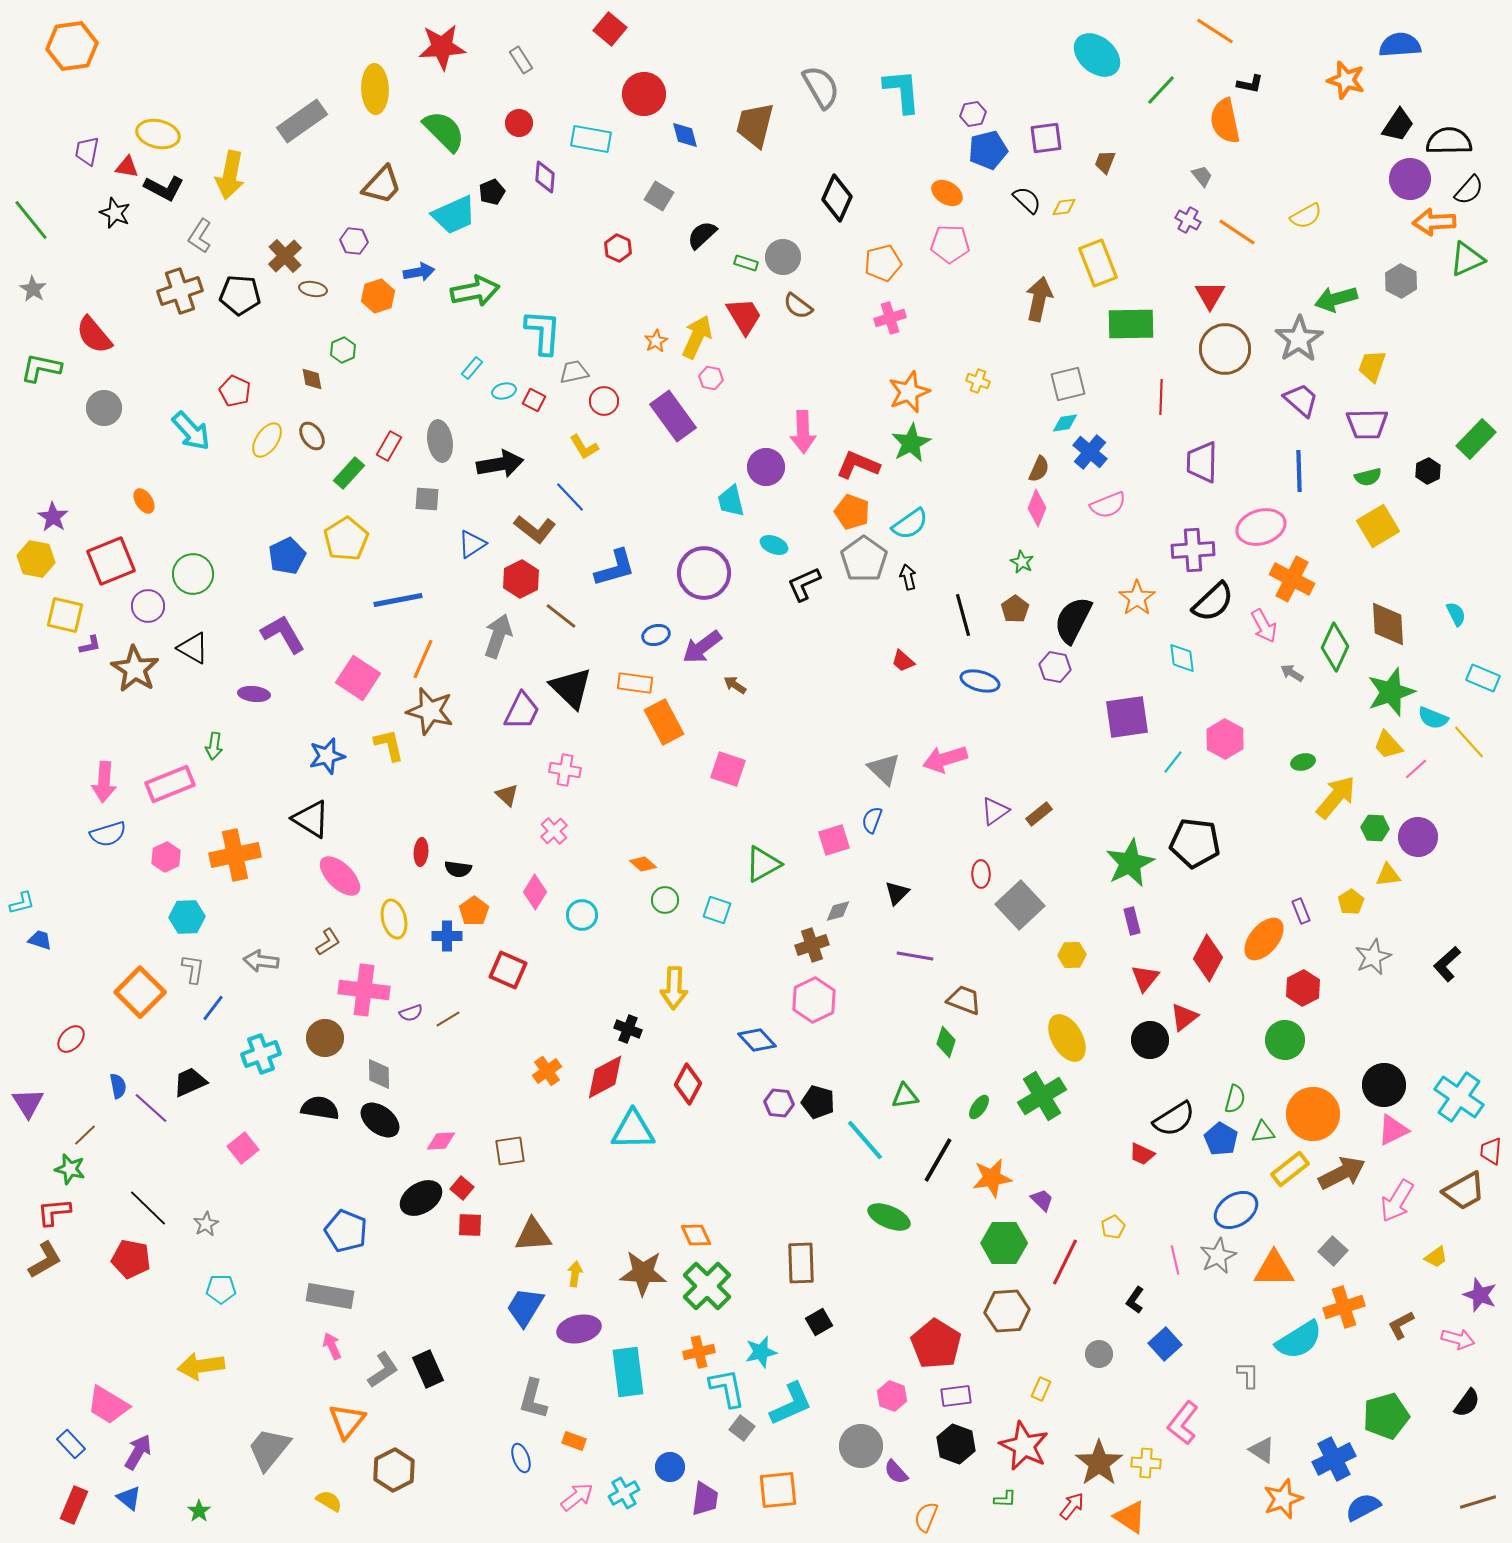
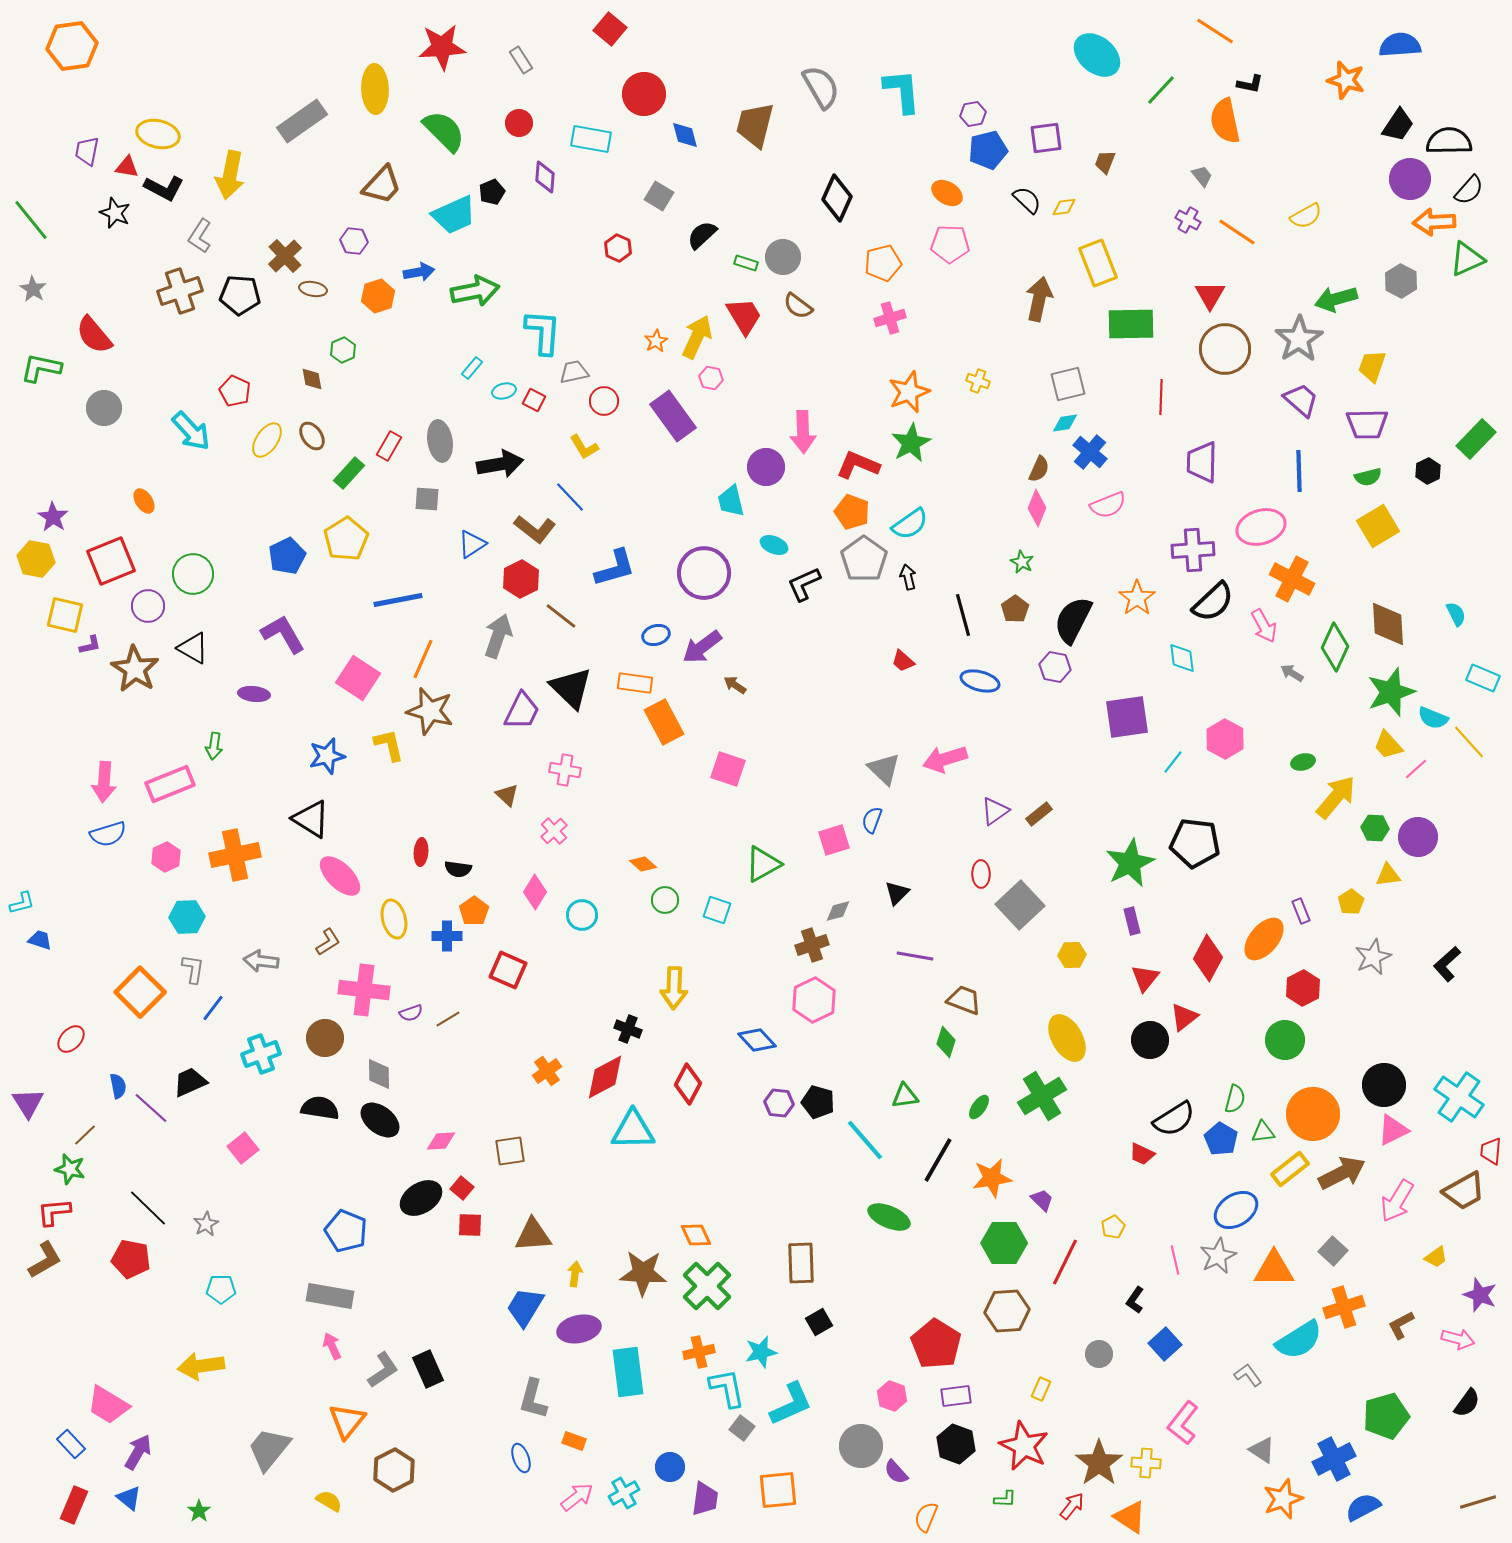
gray L-shape at (1248, 1375): rotated 36 degrees counterclockwise
